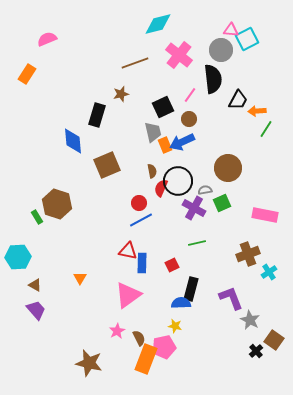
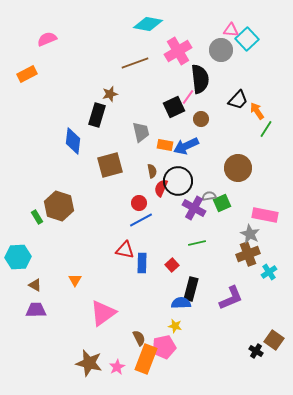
cyan diamond at (158, 24): moved 10 px left; rotated 24 degrees clockwise
cyan square at (247, 39): rotated 15 degrees counterclockwise
pink cross at (179, 55): moved 1 px left, 4 px up; rotated 20 degrees clockwise
orange rectangle at (27, 74): rotated 30 degrees clockwise
black semicircle at (213, 79): moved 13 px left
brown star at (121, 94): moved 11 px left
pink line at (190, 95): moved 2 px left, 2 px down
black trapezoid at (238, 100): rotated 15 degrees clockwise
black square at (163, 107): moved 11 px right
orange arrow at (257, 111): rotated 60 degrees clockwise
brown circle at (189, 119): moved 12 px right
gray trapezoid at (153, 132): moved 12 px left
blue diamond at (73, 141): rotated 12 degrees clockwise
blue arrow at (182, 142): moved 4 px right, 4 px down
orange rectangle at (165, 145): rotated 56 degrees counterclockwise
brown square at (107, 165): moved 3 px right; rotated 8 degrees clockwise
brown circle at (228, 168): moved 10 px right
gray semicircle at (205, 190): moved 4 px right, 6 px down
brown hexagon at (57, 204): moved 2 px right, 2 px down
red triangle at (128, 251): moved 3 px left, 1 px up
red square at (172, 265): rotated 16 degrees counterclockwise
orange triangle at (80, 278): moved 5 px left, 2 px down
pink triangle at (128, 295): moved 25 px left, 18 px down
purple L-shape at (231, 298): rotated 88 degrees clockwise
purple trapezoid at (36, 310): rotated 50 degrees counterclockwise
gray star at (250, 320): moved 86 px up
pink star at (117, 331): moved 36 px down
black cross at (256, 351): rotated 16 degrees counterclockwise
